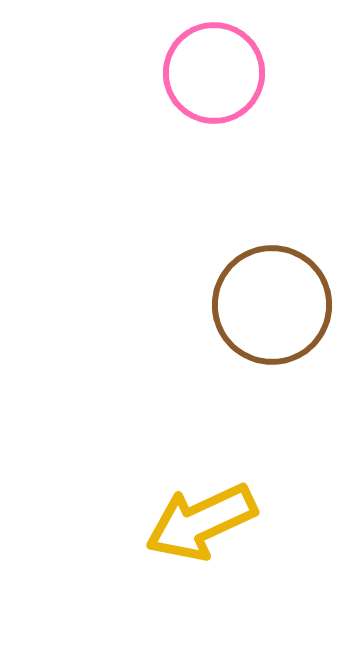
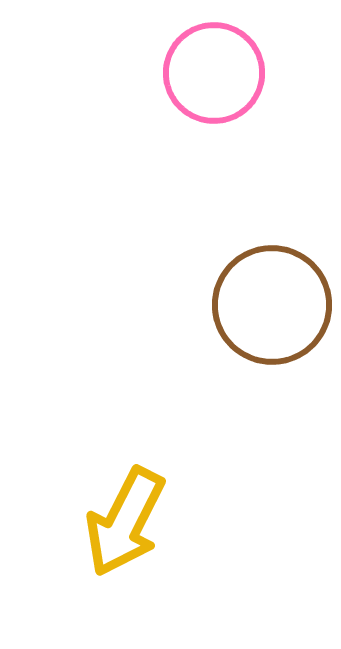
yellow arrow: moved 76 px left; rotated 38 degrees counterclockwise
